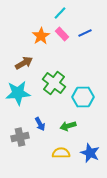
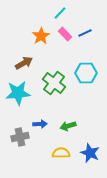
pink rectangle: moved 3 px right
cyan hexagon: moved 3 px right, 24 px up
blue arrow: rotated 64 degrees counterclockwise
